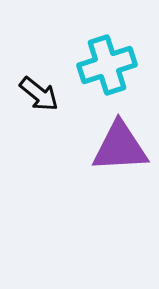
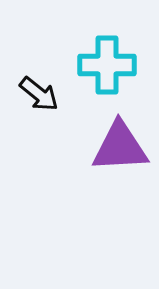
cyan cross: rotated 18 degrees clockwise
